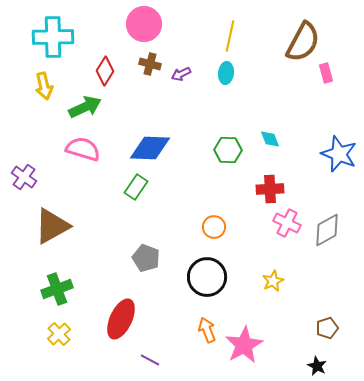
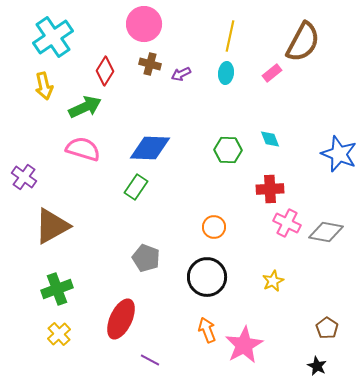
cyan cross: rotated 33 degrees counterclockwise
pink rectangle: moved 54 px left; rotated 66 degrees clockwise
gray diamond: moved 1 px left, 2 px down; rotated 40 degrees clockwise
brown pentagon: rotated 20 degrees counterclockwise
